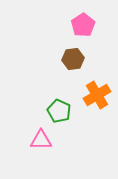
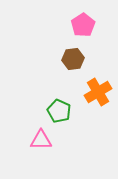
orange cross: moved 1 px right, 3 px up
